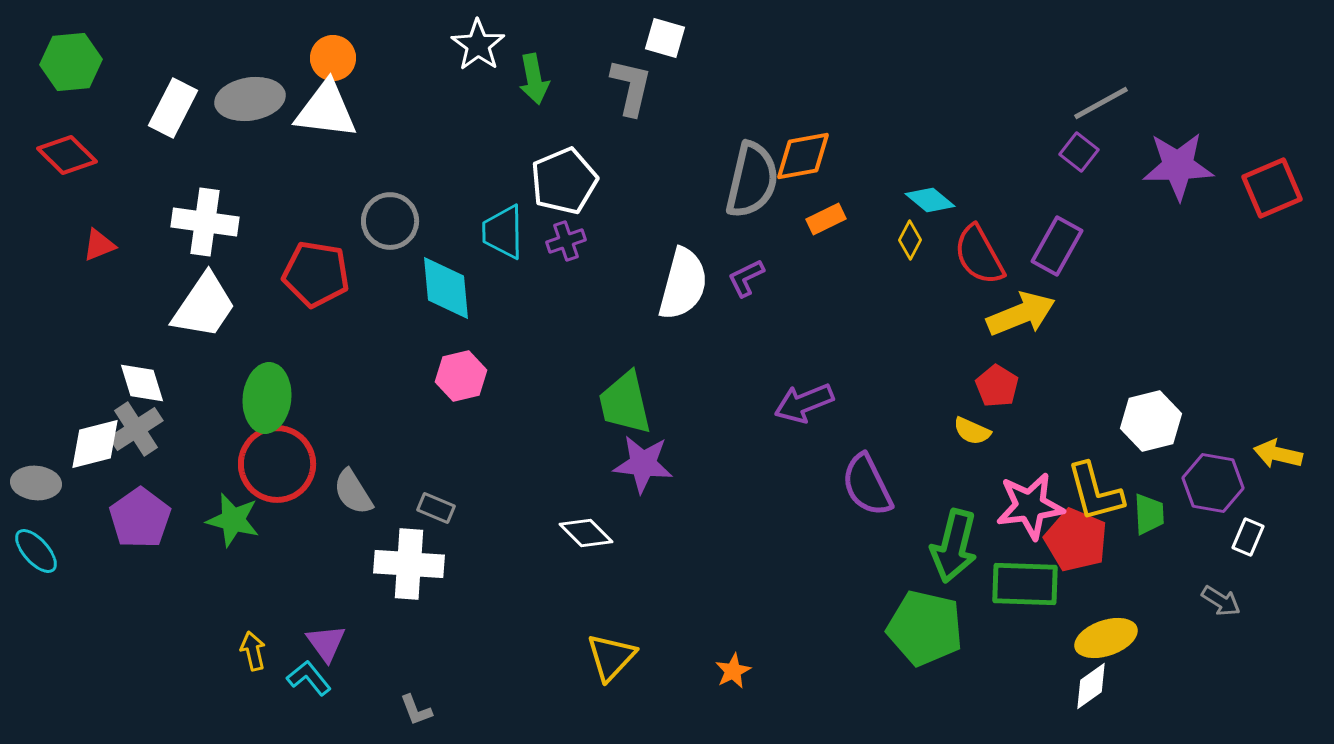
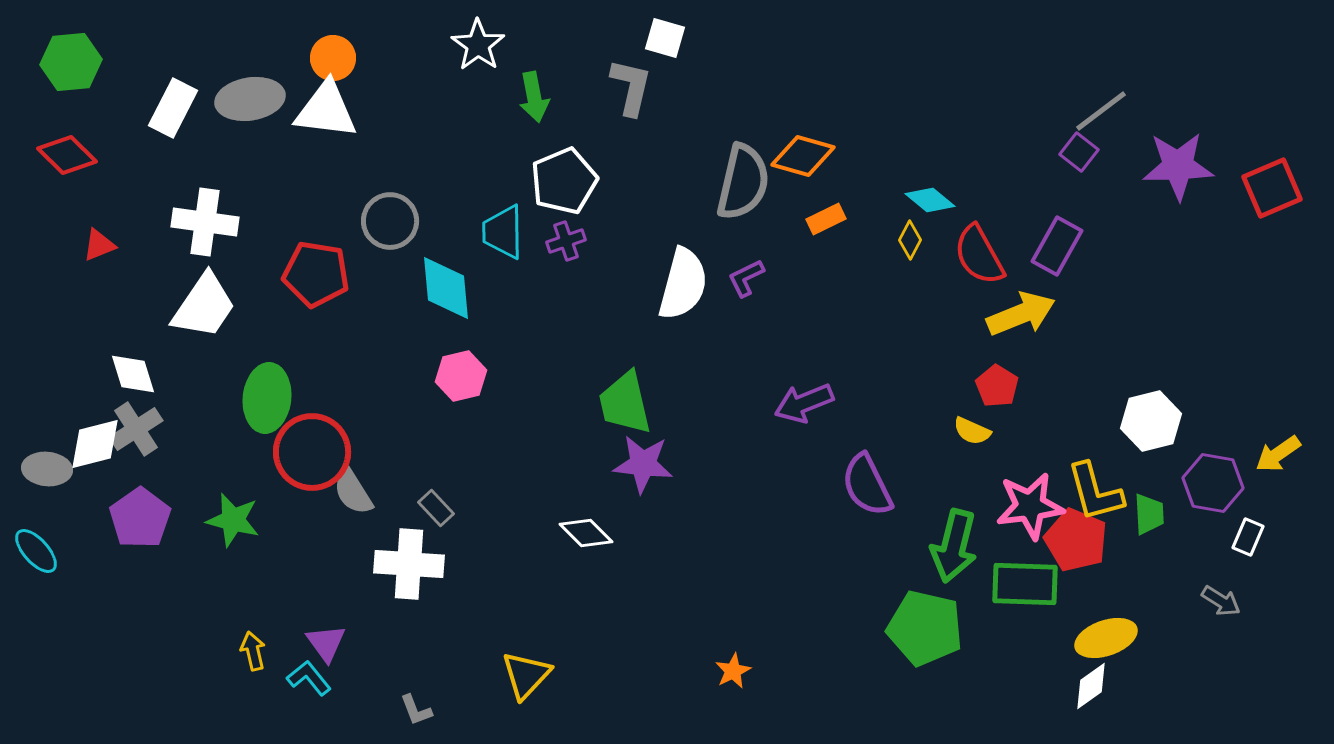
green arrow at (534, 79): moved 18 px down
gray line at (1101, 103): moved 8 px down; rotated 8 degrees counterclockwise
orange diamond at (803, 156): rotated 26 degrees clockwise
gray semicircle at (752, 180): moved 9 px left, 2 px down
white diamond at (142, 383): moved 9 px left, 9 px up
yellow arrow at (1278, 454): rotated 48 degrees counterclockwise
red circle at (277, 464): moved 35 px right, 12 px up
gray ellipse at (36, 483): moved 11 px right, 14 px up
gray rectangle at (436, 508): rotated 24 degrees clockwise
yellow triangle at (611, 657): moved 85 px left, 18 px down
